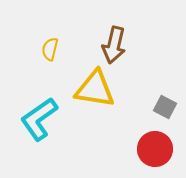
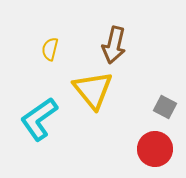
yellow triangle: moved 2 px left, 1 px down; rotated 42 degrees clockwise
